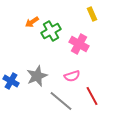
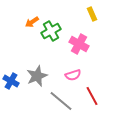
pink semicircle: moved 1 px right, 1 px up
